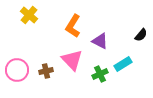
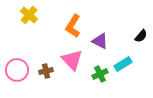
black semicircle: moved 1 px down
